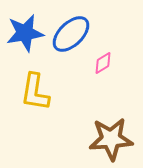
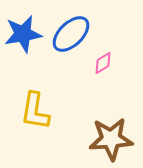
blue star: moved 2 px left, 1 px down
yellow L-shape: moved 19 px down
